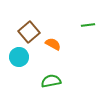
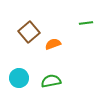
green line: moved 2 px left, 2 px up
orange semicircle: rotated 49 degrees counterclockwise
cyan circle: moved 21 px down
